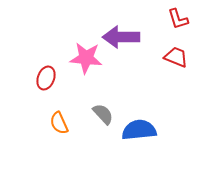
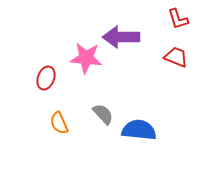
blue semicircle: rotated 12 degrees clockwise
